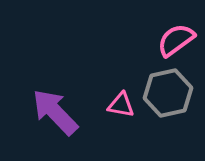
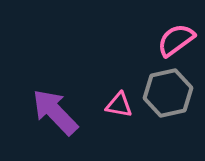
pink triangle: moved 2 px left
